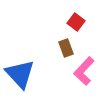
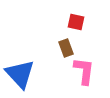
red square: rotated 24 degrees counterclockwise
pink L-shape: rotated 144 degrees clockwise
